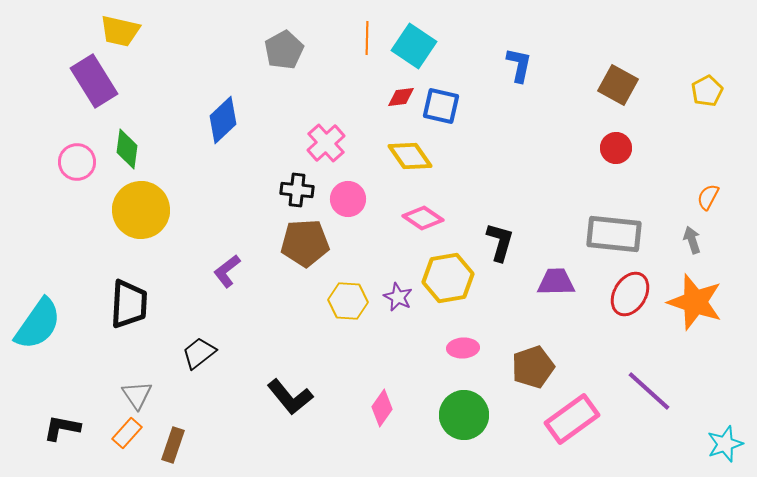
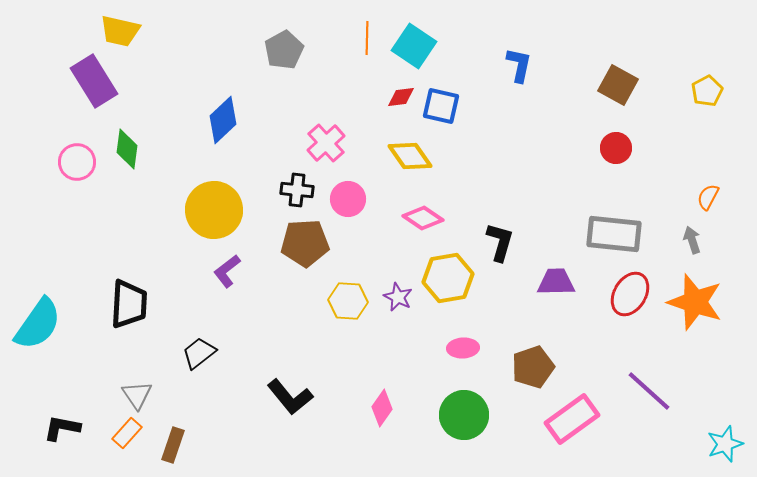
yellow circle at (141, 210): moved 73 px right
